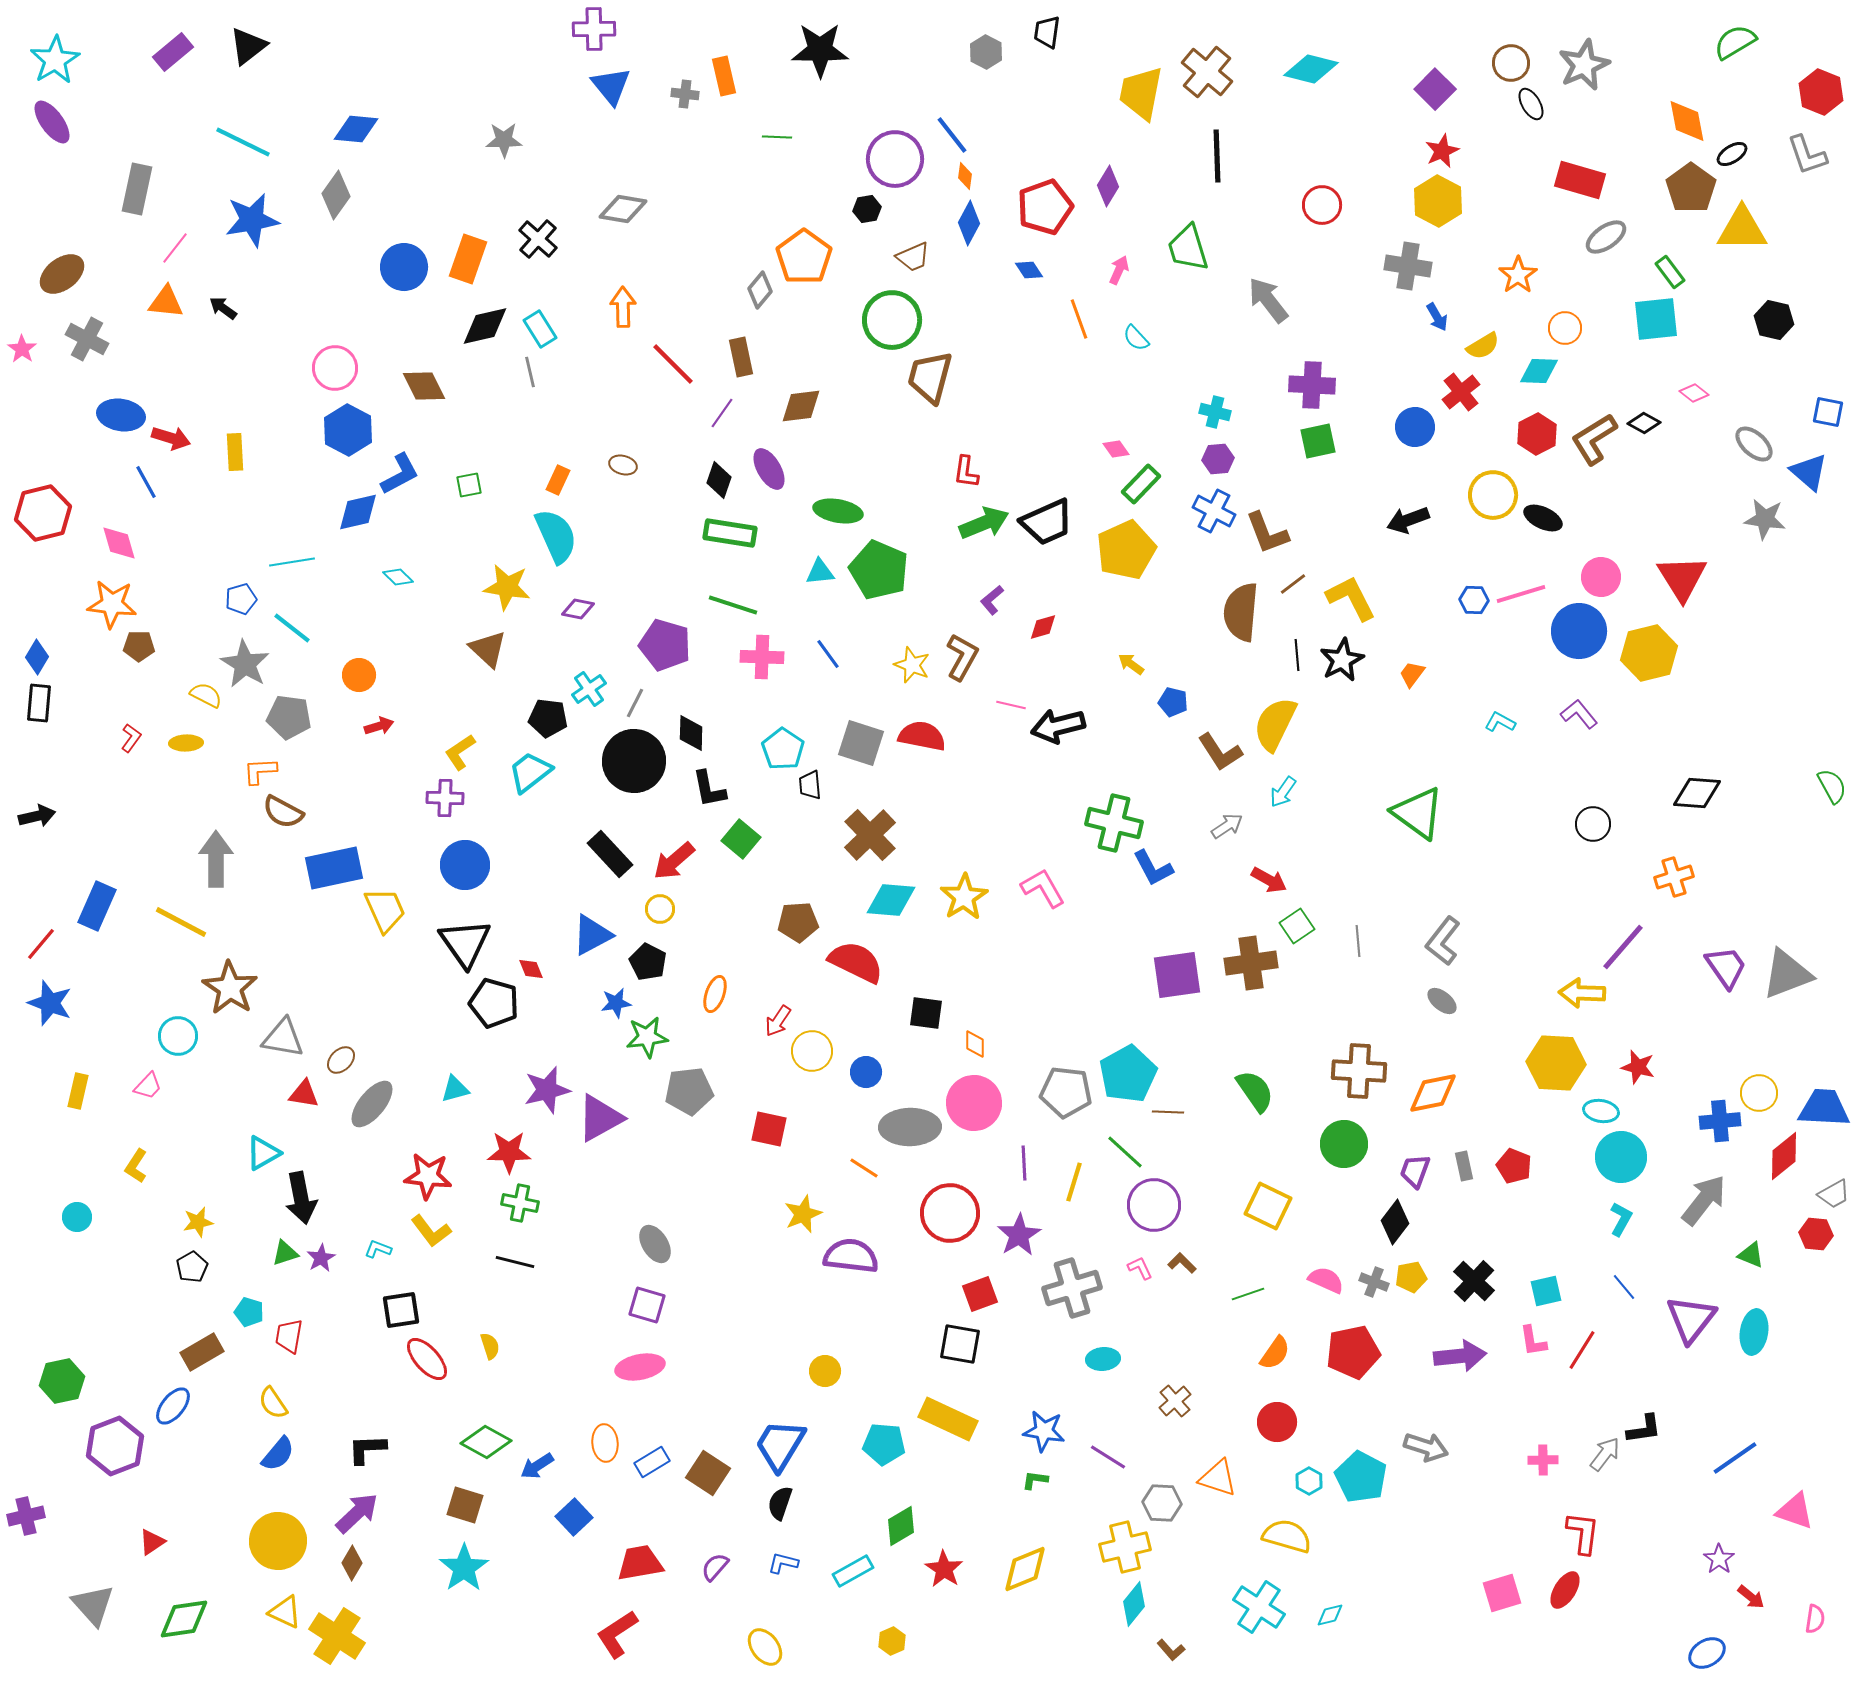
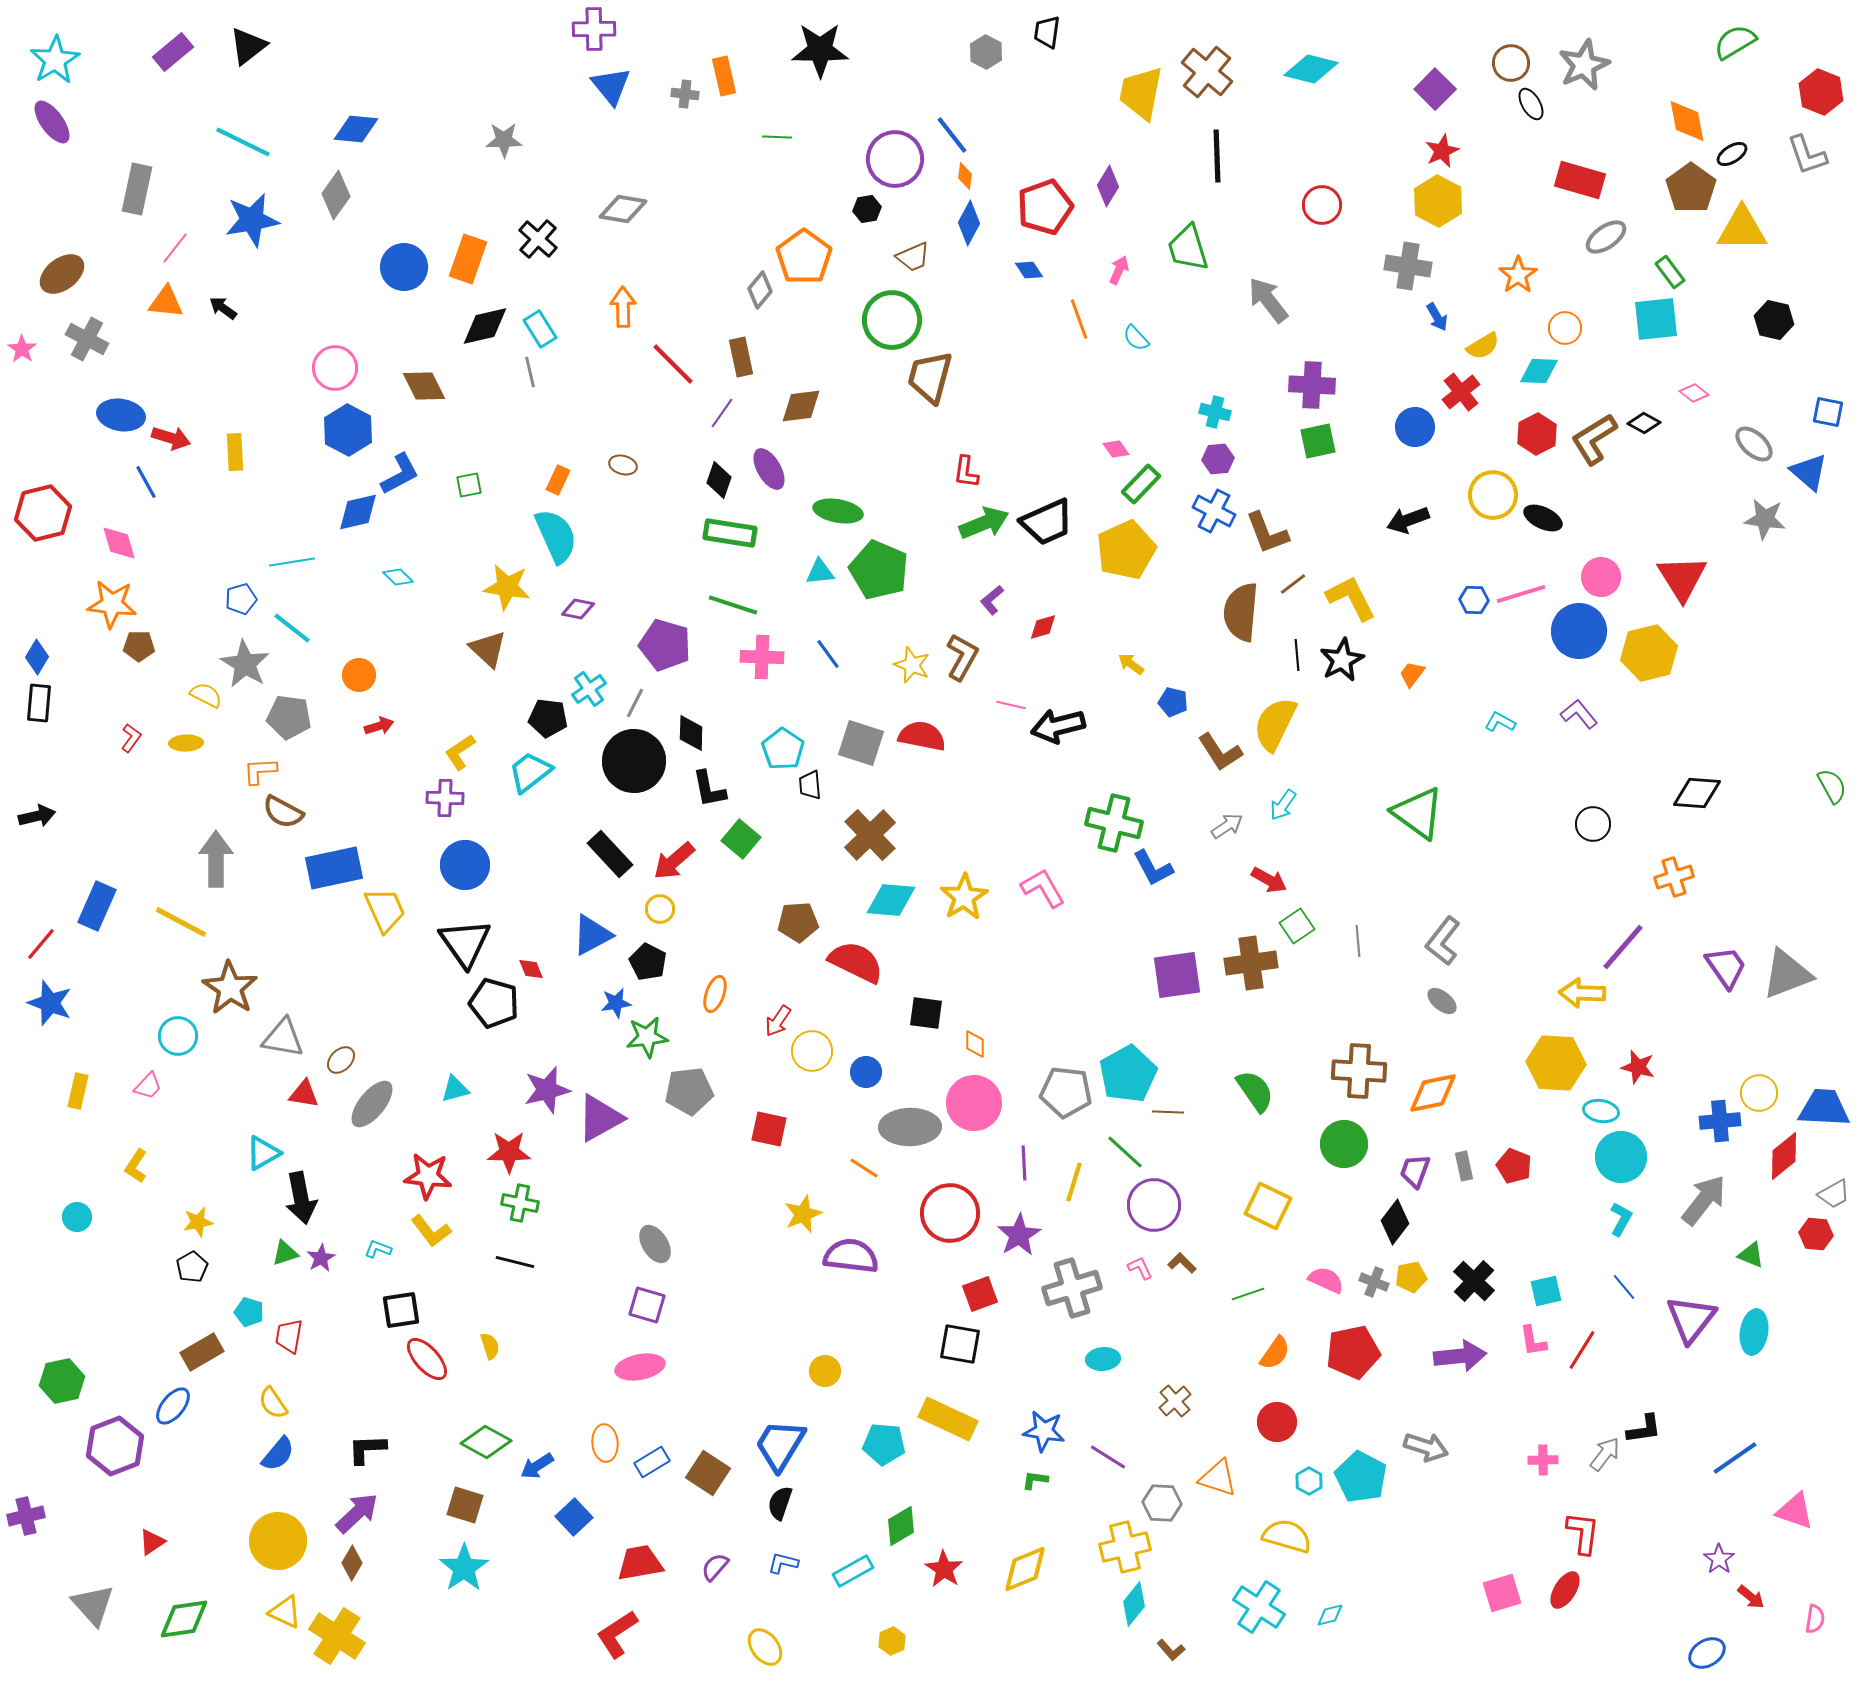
cyan arrow at (1283, 792): moved 13 px down
